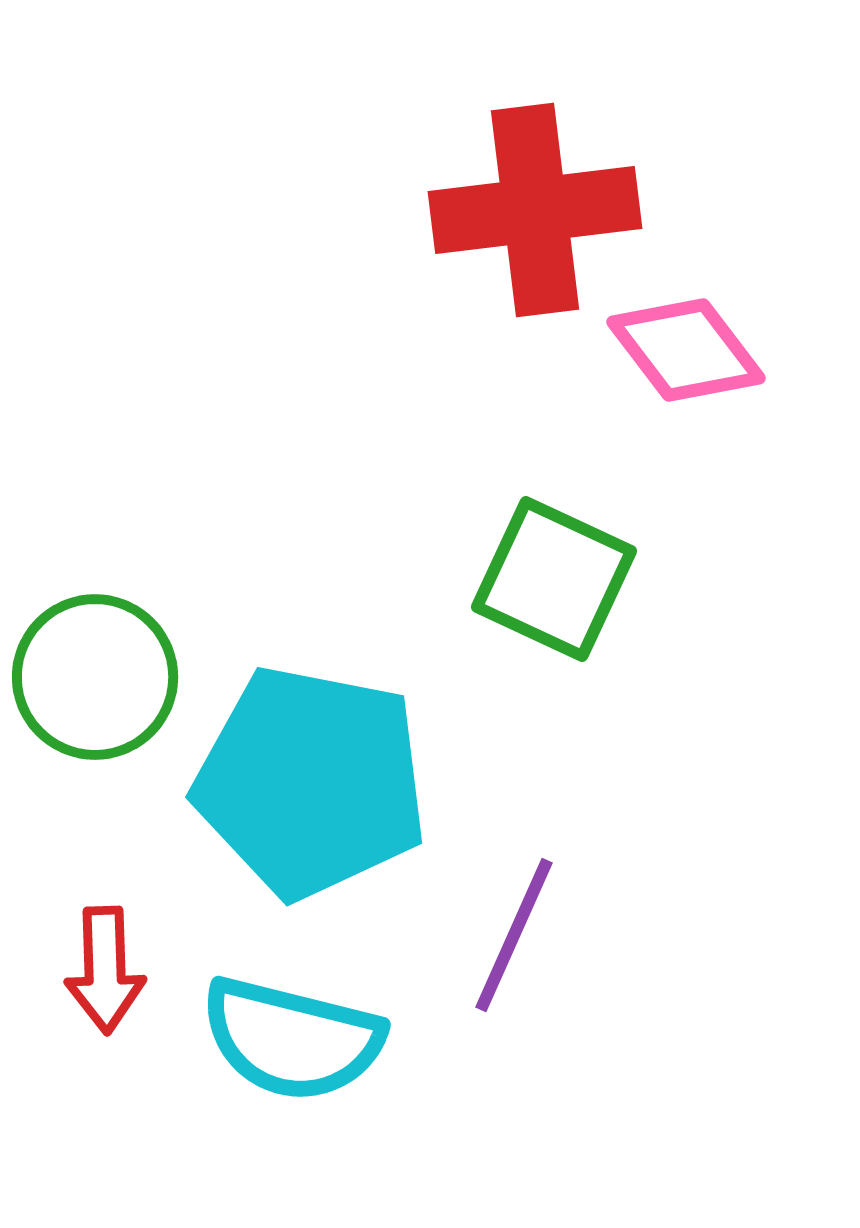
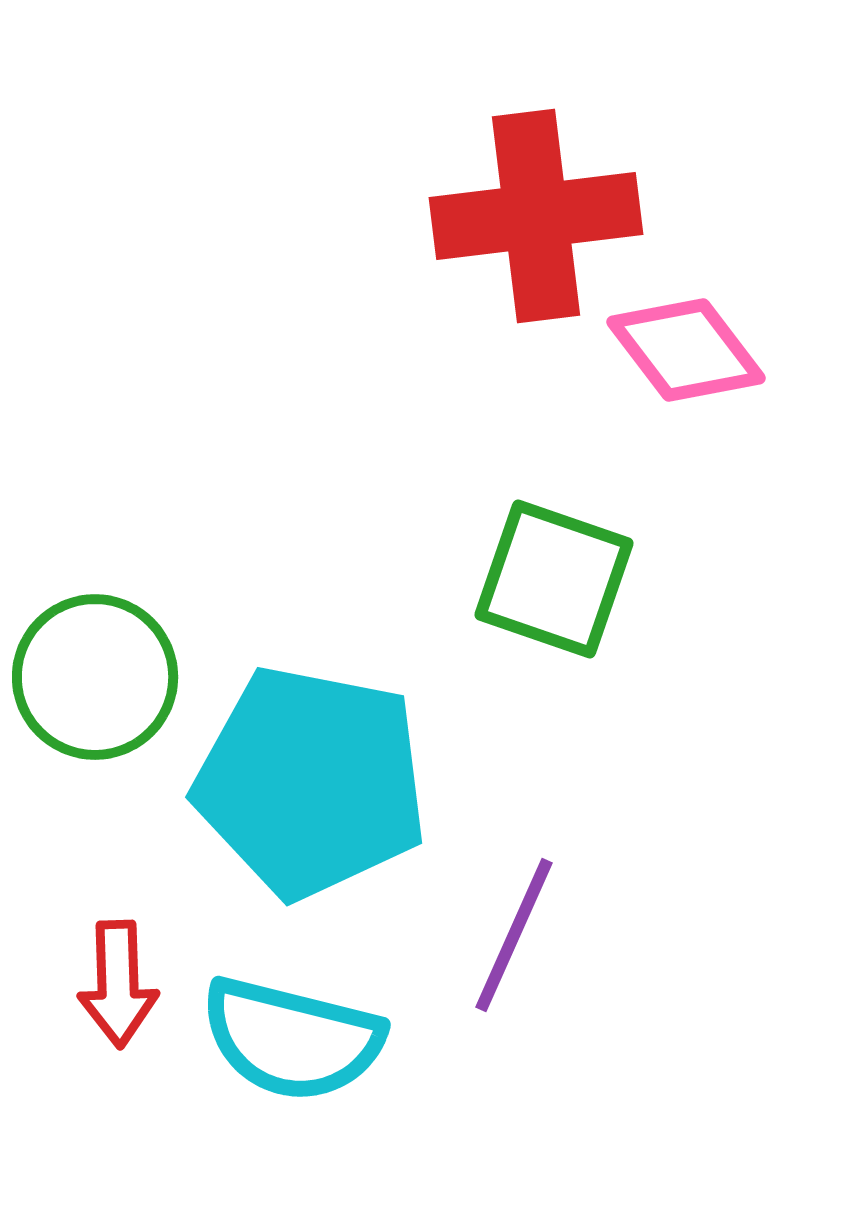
red cross: moved 1 px right, 6 px down
green square: rotated 6 degrees counterclockwise
red arrow: moved 13 px right, 14 px down
